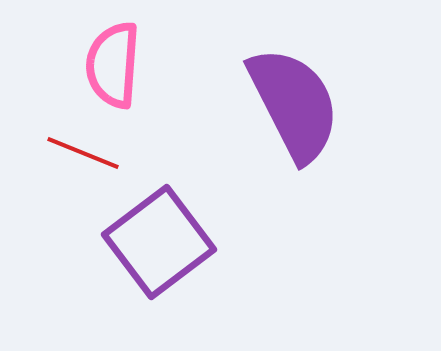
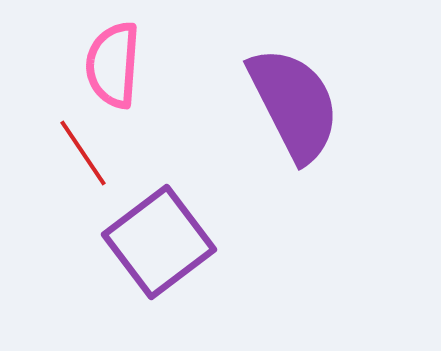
red line: rotated 34 degrees clockwise
